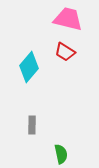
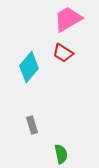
pink trapezoid: rotated 44 degrees counterclockwise
red trapezoid: moved 2 px left, 1 px down
gray rectangle: rotated 18 degrees counterclockwise
